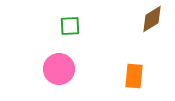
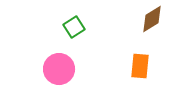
green square: moved 4 px right, 1 px down; rotated 30 degrees counterclockwise
orange rectangle: moved 6 px right, 10 px up
